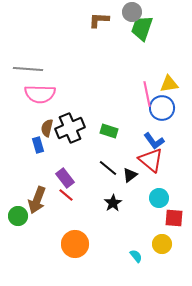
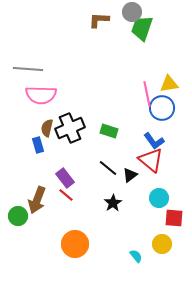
pink semicircle: moved 1 px right, 1 px down
